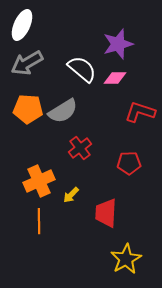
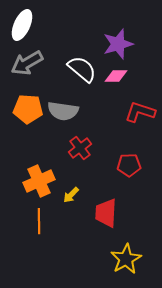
pink diamond: moved 1 px right, 2 px up
gray semicircle: rotated 40 degrees clockwise
red pentagon: moved 2 px down
